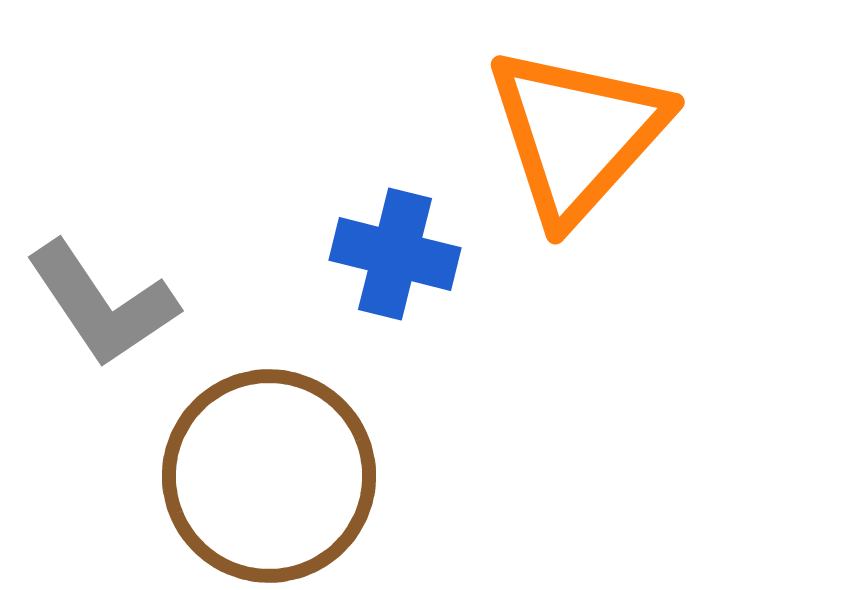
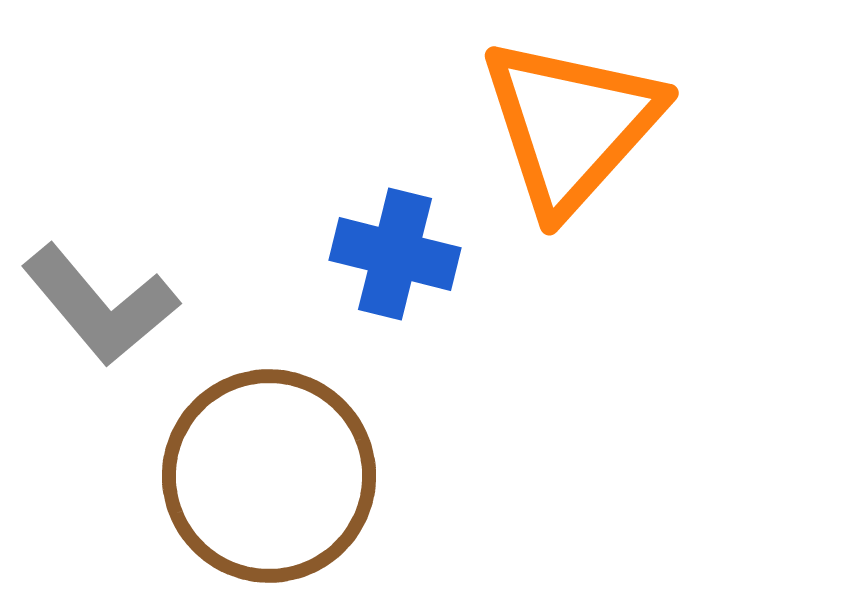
orange triangle: moved 6 px left, 9 px up
gray L-shape: moved 2 px left, 1 px down; rotated 6 degrees counterclockwise
